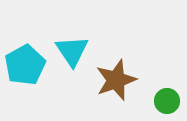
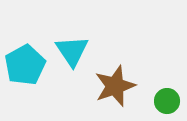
brown star: moved 1 px left, 6 px down
